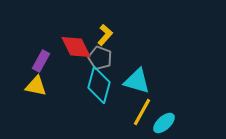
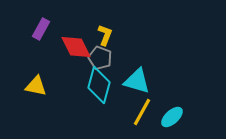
yellow L-shape: rotated 20 degrees counterclockwise
purple rectangle: moved 32 px up
cyan ellipse: moved 8 px right, 6 px up
